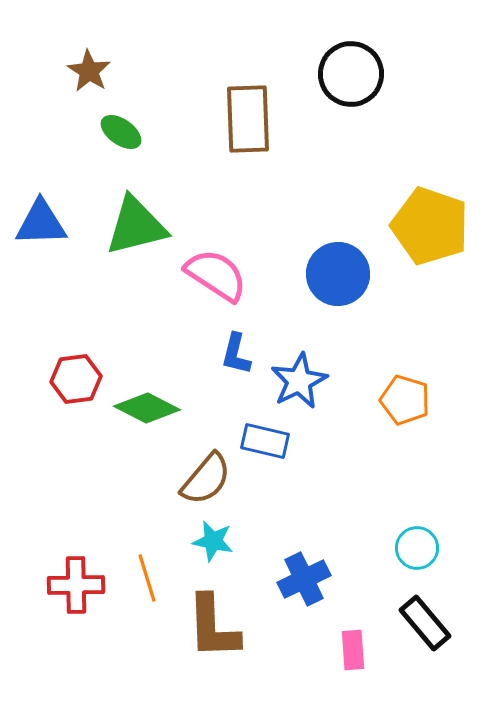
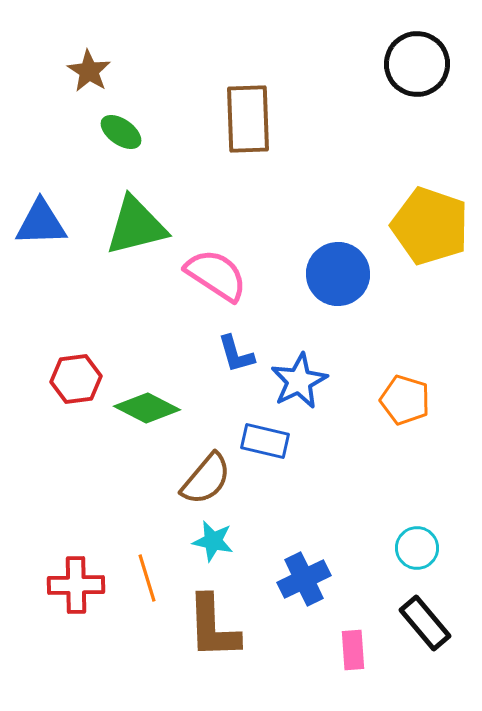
black circle: moved 66 px right, 10 px up
blue L-shape: rotated 30 degrees counterclockwise
